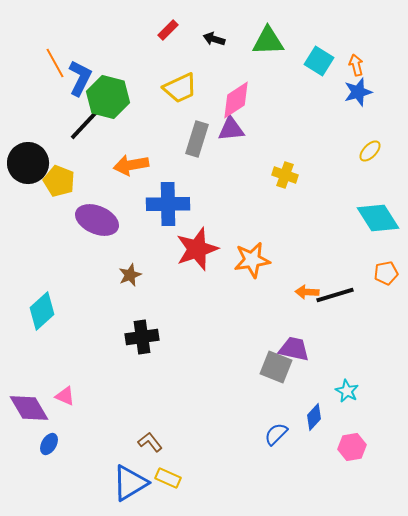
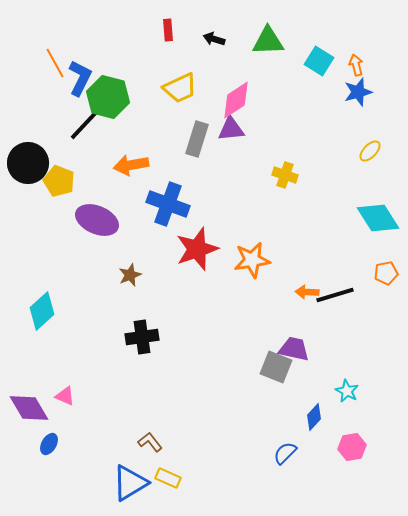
red rectangle at (168, 30): rotated 50 degrees counterclockwise
blue cross at (168, 204): rotated 21 degrees clockwise
blue semicircle at (276, 434): moved 9 px right, 19 px down
